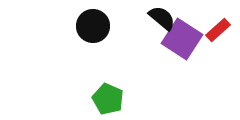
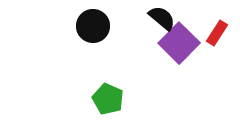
red rectangle: moved 1 px left, 3 px down; rotated 15 degrees counterclockwise
purple square: moved 3 px left, 4 px down; rotated 12 degrees clockwise
